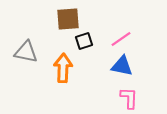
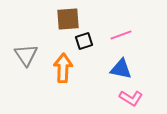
pink line: moved 4 px up; rotated 15 degrees clockwise
gray triangle: moved 3 px down; rotated 45 degrees clockwise
blue triangle: moved 1 px left, 3 px down
pink L-shape: moved 2 px right; rotated 120 degrees clockwise
